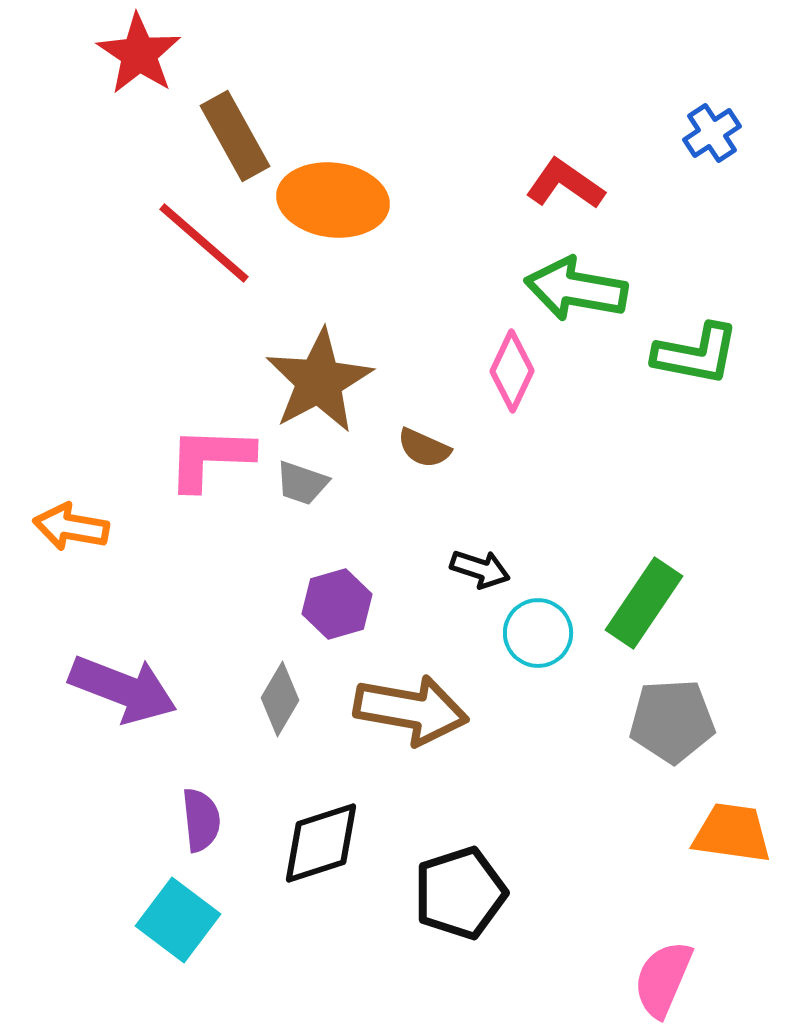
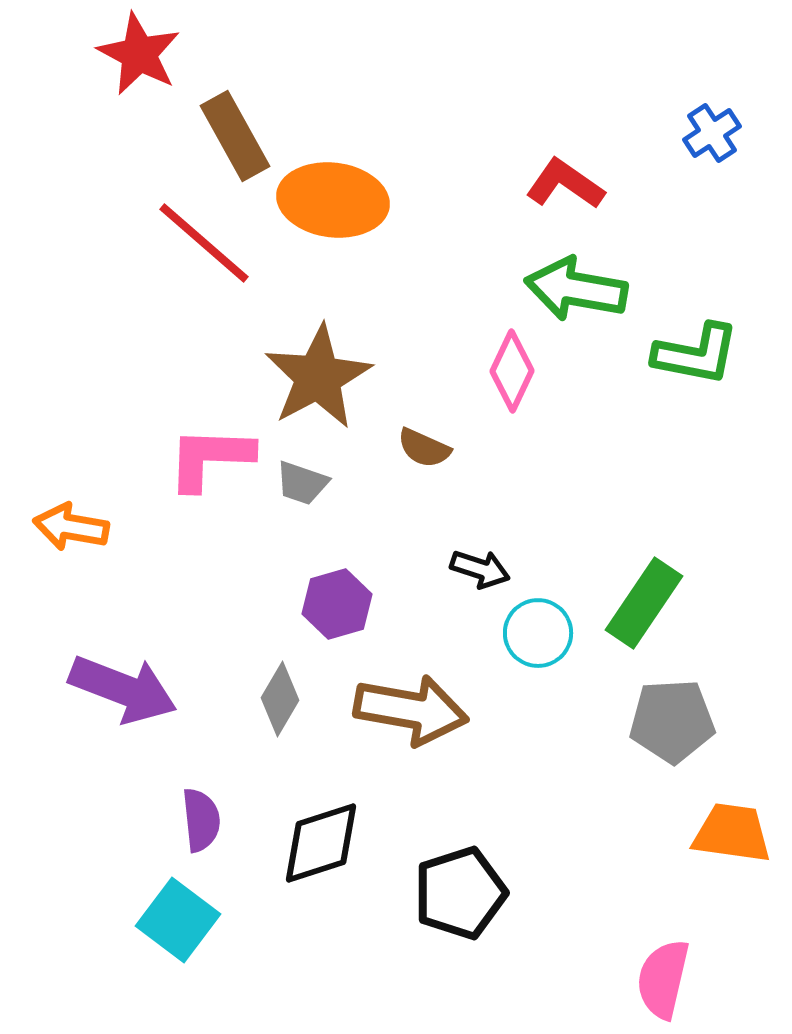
red star: rotated 6 degrees counterclockwise
brown star: moved 1 px left, 4 px up
pink semicircle: rotated 10 degrees counterclockwise
